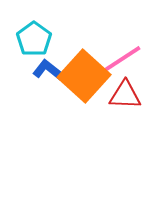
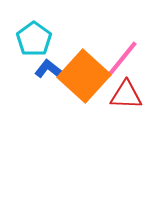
pink line: rotated 18 degrees counterclockwise
blue L-shape: moved 2 px right
red triangle: moved 1 px right
